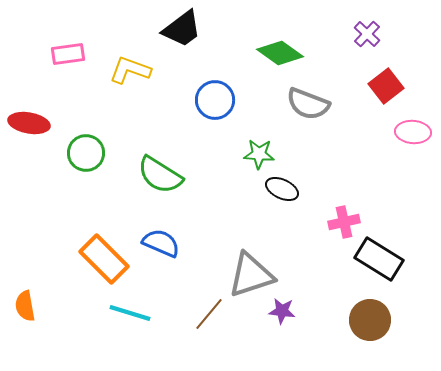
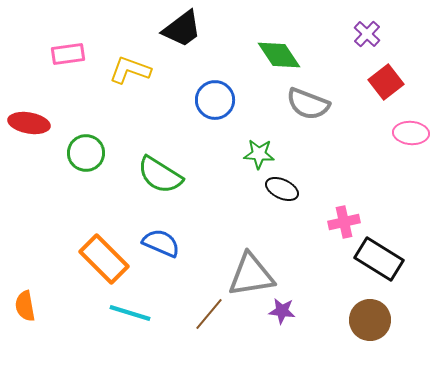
green diamond: moved 1 px left, 2 px down; rotated 21 degrees clockwise
red square: moved 4 px up
pink ellipse: moved 2 px left, 1 px down
gray triangle: rotated 9 degrees clockwise
